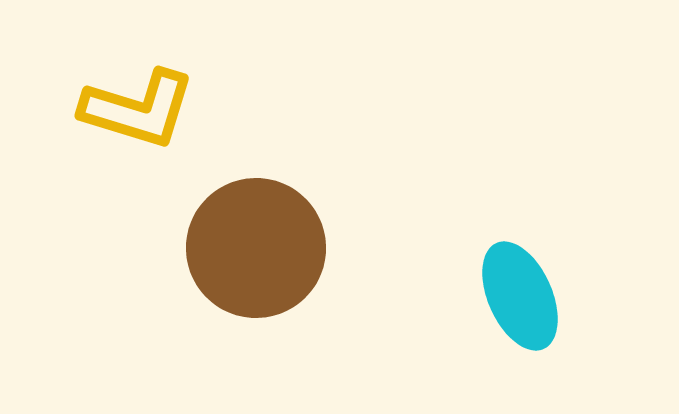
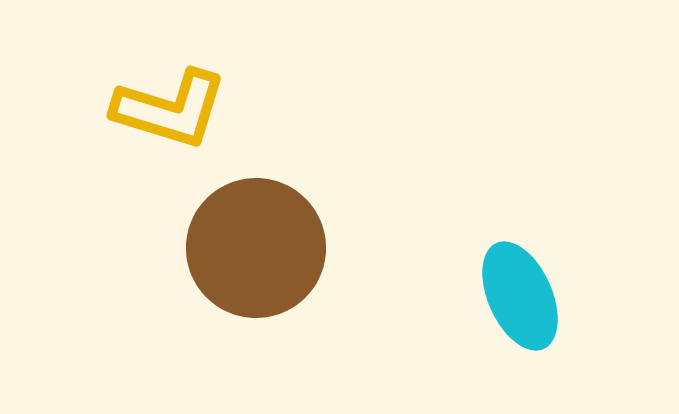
yellow L-shape: moved 32 px right
